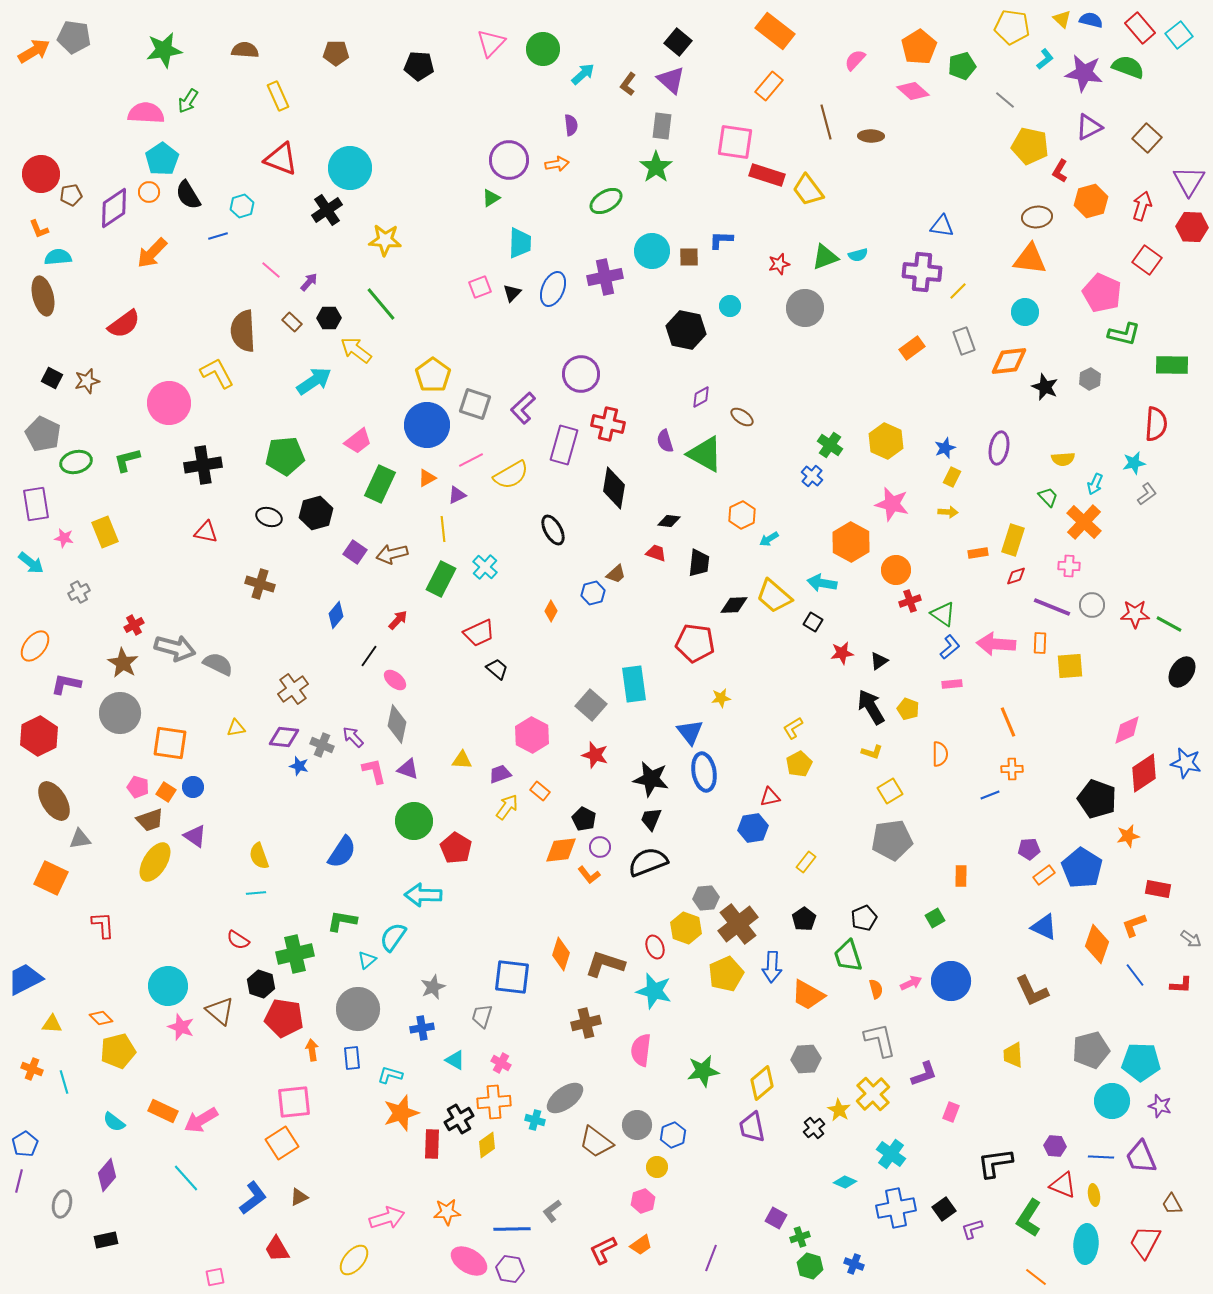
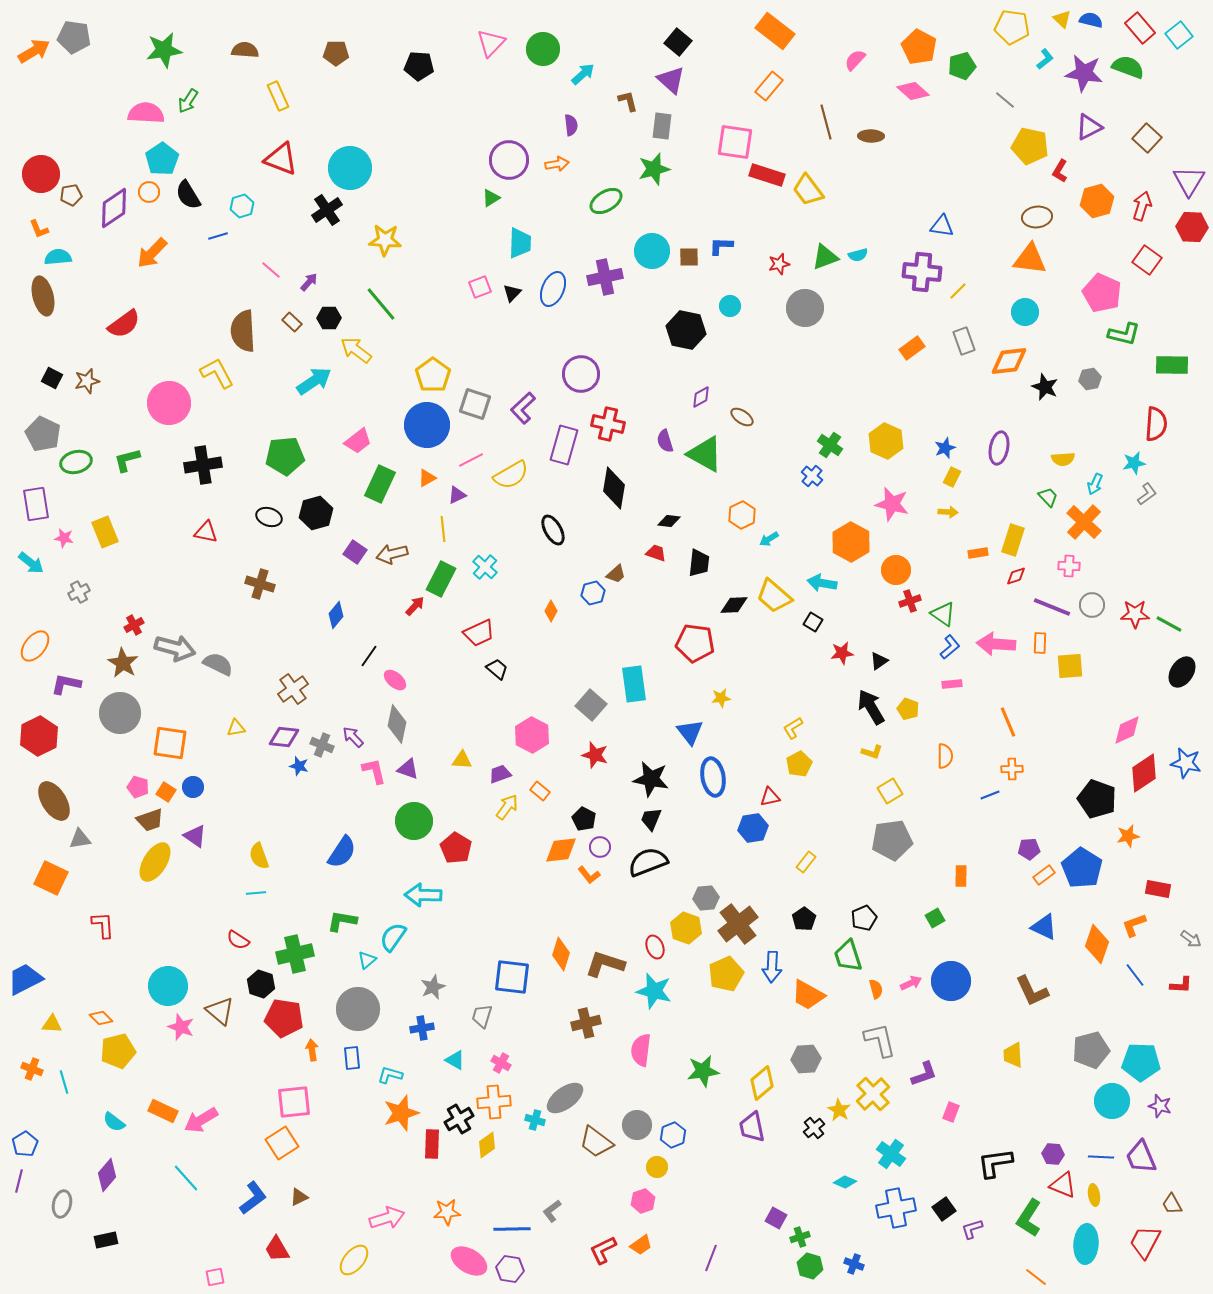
orange pentagon at (919, 47): rotated 12 degrees counterclockwise
brown L-shape at (628, 84): moved 17 px down; rotated 130 degrees clockwise
green star at (656, 167): moved 2 px left, 2 px down; rotated 20 degrees clockwise
orange hexagon at (1091, 201): moved 6 px right
blue L-shape at (721, 240): moved 6 px down
gray hexagon at (1090, 379): rotated 15 degrees clockwise
red arrow at (398, 620): moved 17 px right, 14 px up
orange semicircle at (940, 754): moved 5 px right, 2 px down
blue ellipse at (704, 772): moved 9 px right, 5 px down
purple hexagon at (1055, 1146): moved 2 px left, 8 px down
